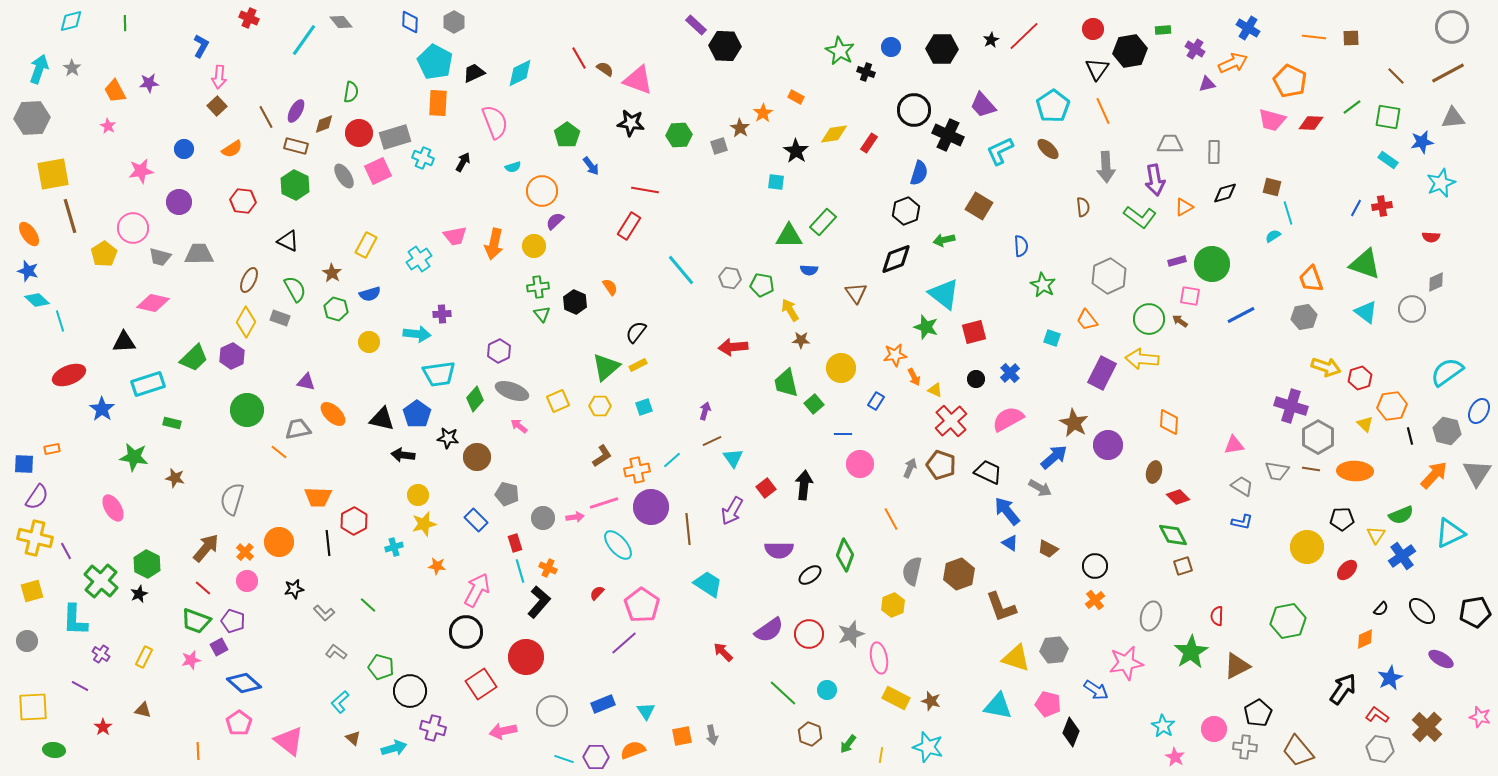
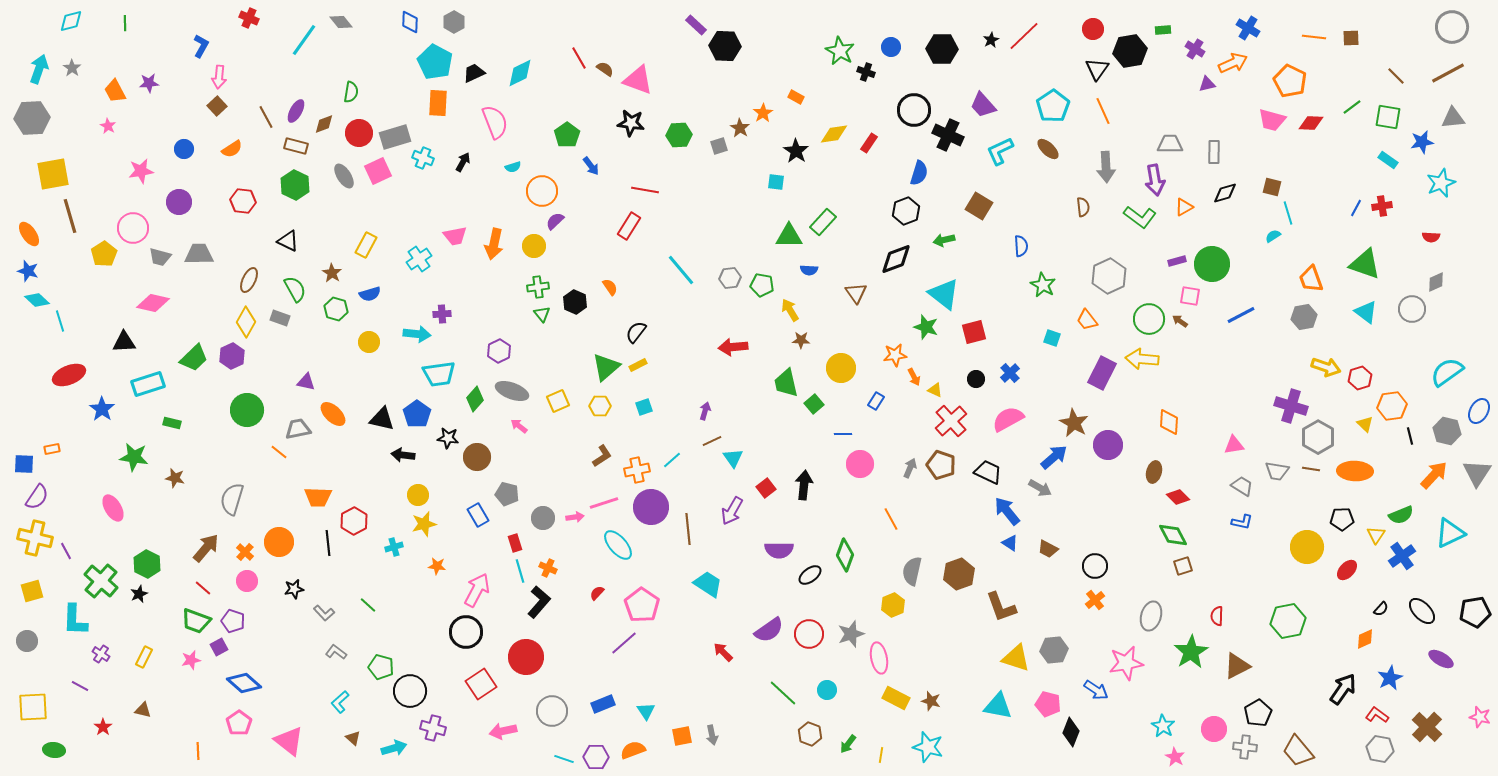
gray hexagon at (730, 278): rotated 15 degrees counterclockwise
blue rectangle at (476, 520): moved 2 px right, 5 px up; rotated 15 degrees clockwise
